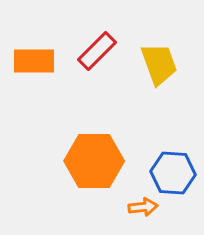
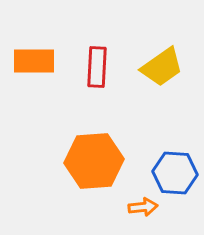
red rectangle: moved 16 px down; rotated 42 degrees counterclockwise
yellow trapezoid: moved 3 px right, 3 px down; rotated 75 degrees clockwise
orange hexagon: rotated 4 degrees counterclockwise
blue hexagon: moved 2 px right
